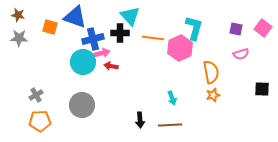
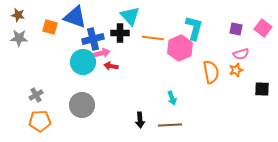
orange star: moved 23 px right, 25 px up
